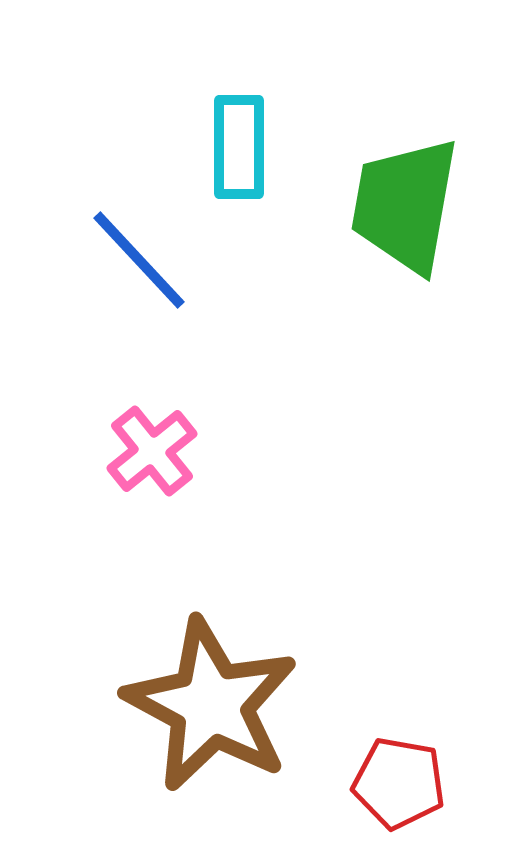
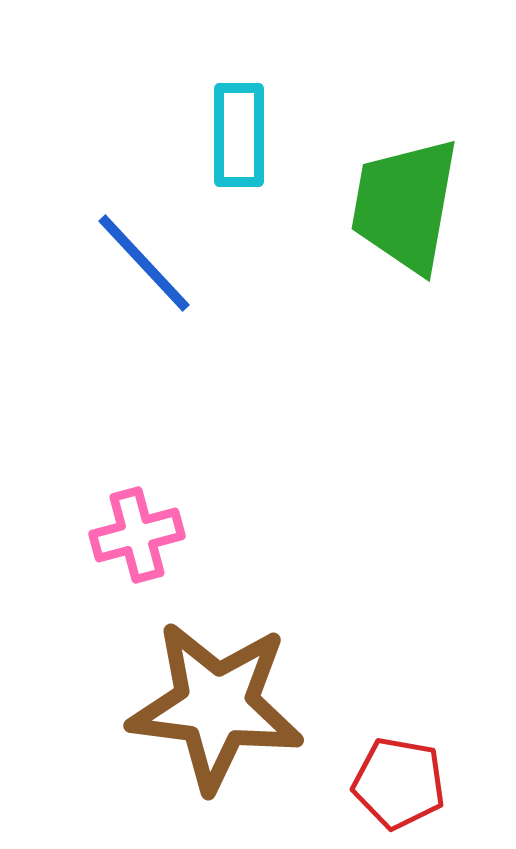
cyan rectangle: moved 12 px up
blue line: moved 5 px right, 3 px down
pink cross: moved 15 px left, 84 px down; rotated 24 degrees clockwise
brown star: moved 5 px right, 1 px down; rotated 21 degrees counterclockwise
